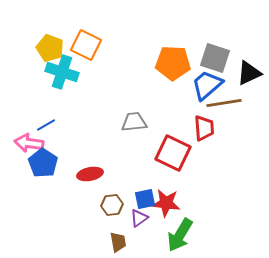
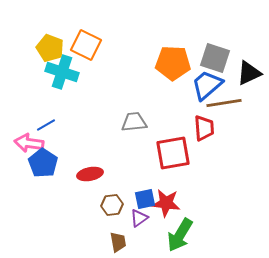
red square: rotated 36 degrees counterclockwise
